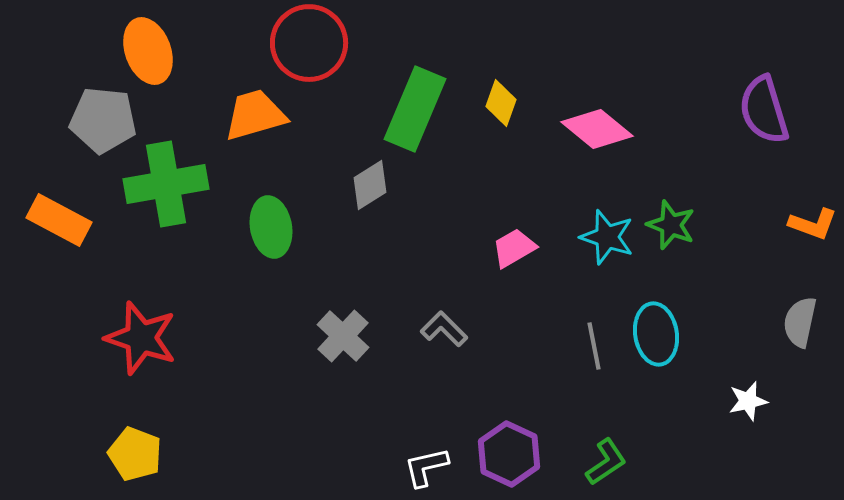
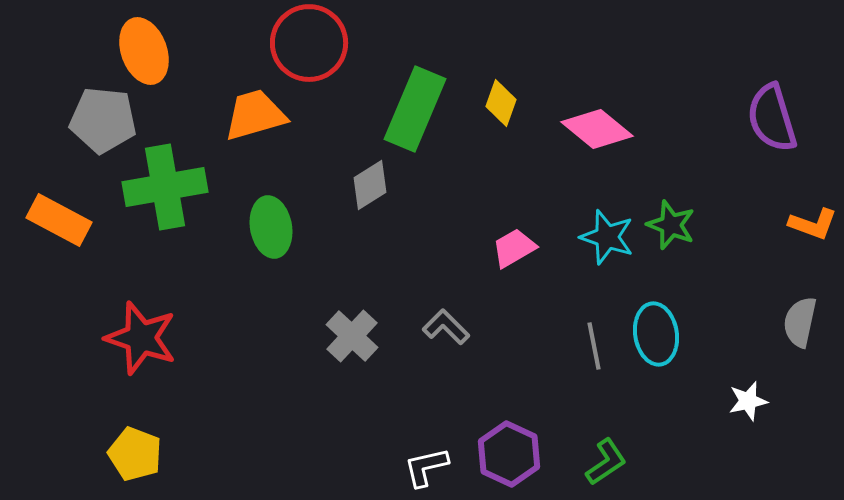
orange ellipse: moved 4 px left
purple semicircle: moved 8 px right, 8 px down
green cross: moved 1 px left, 3 px down
gray L-shape: moved 2 px right, 2 px up
gray cross: moved 9 px right
